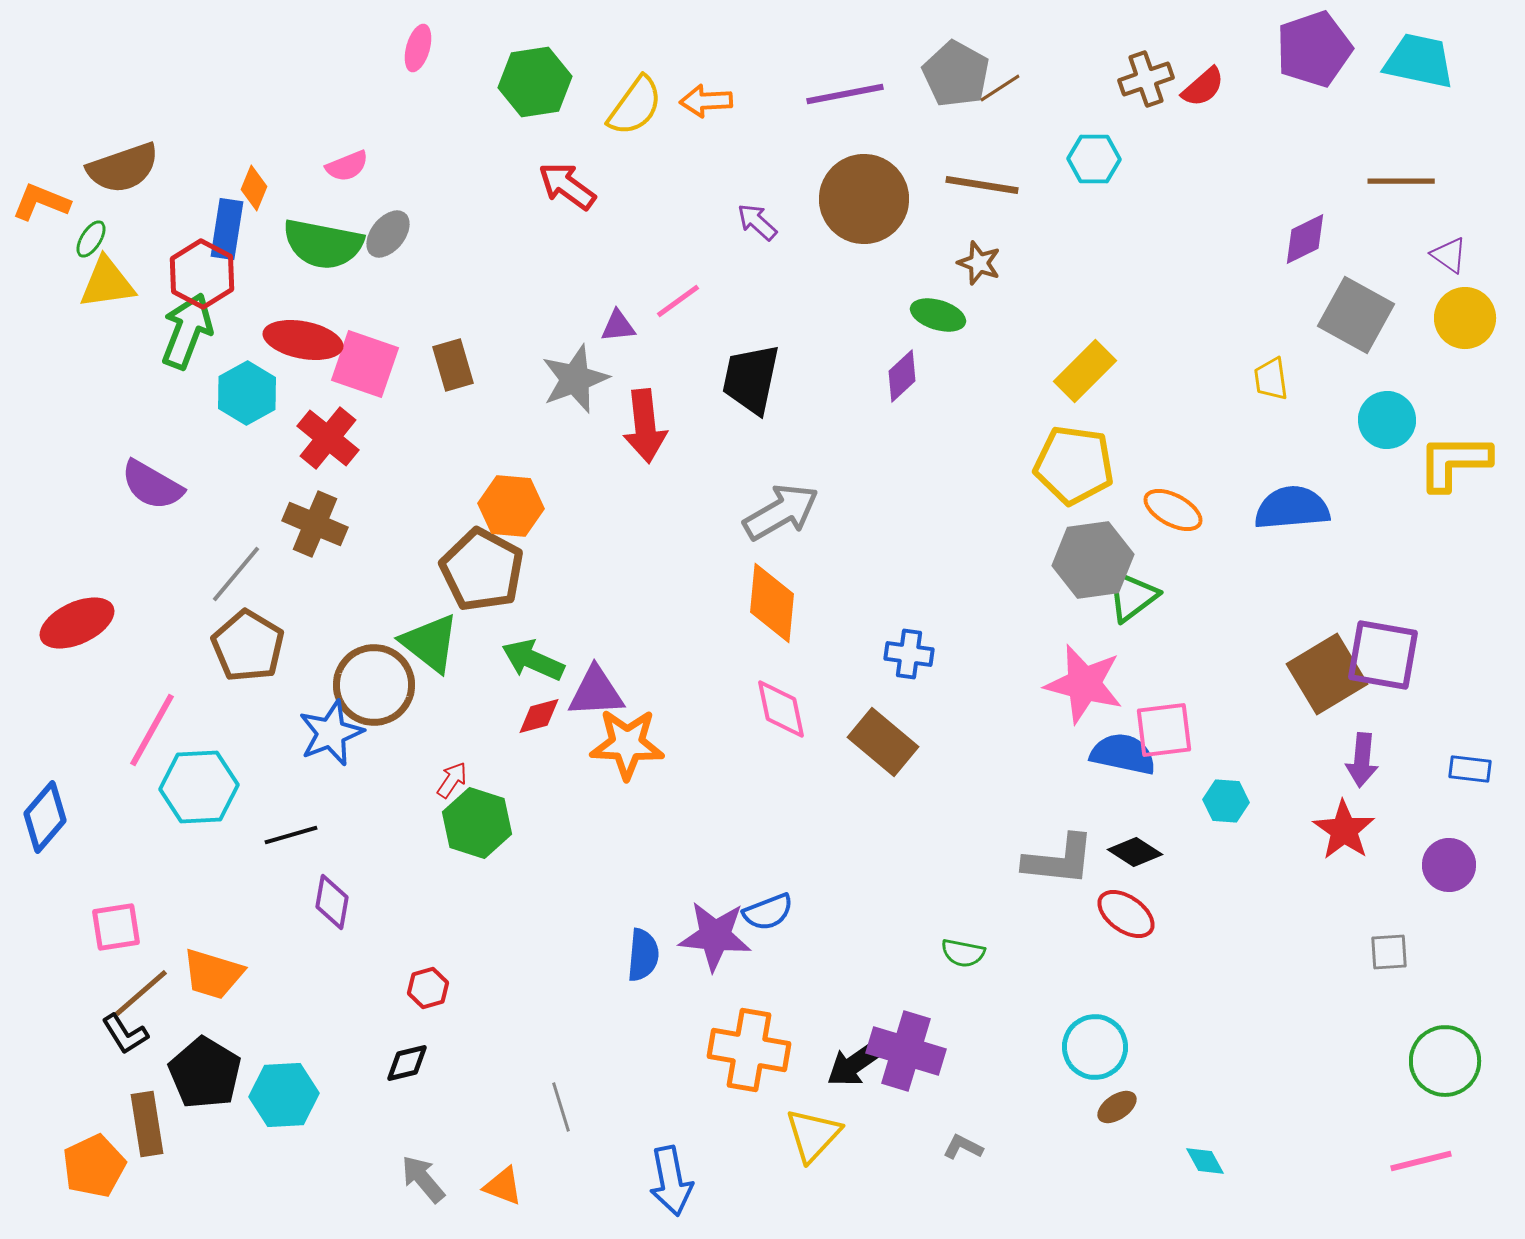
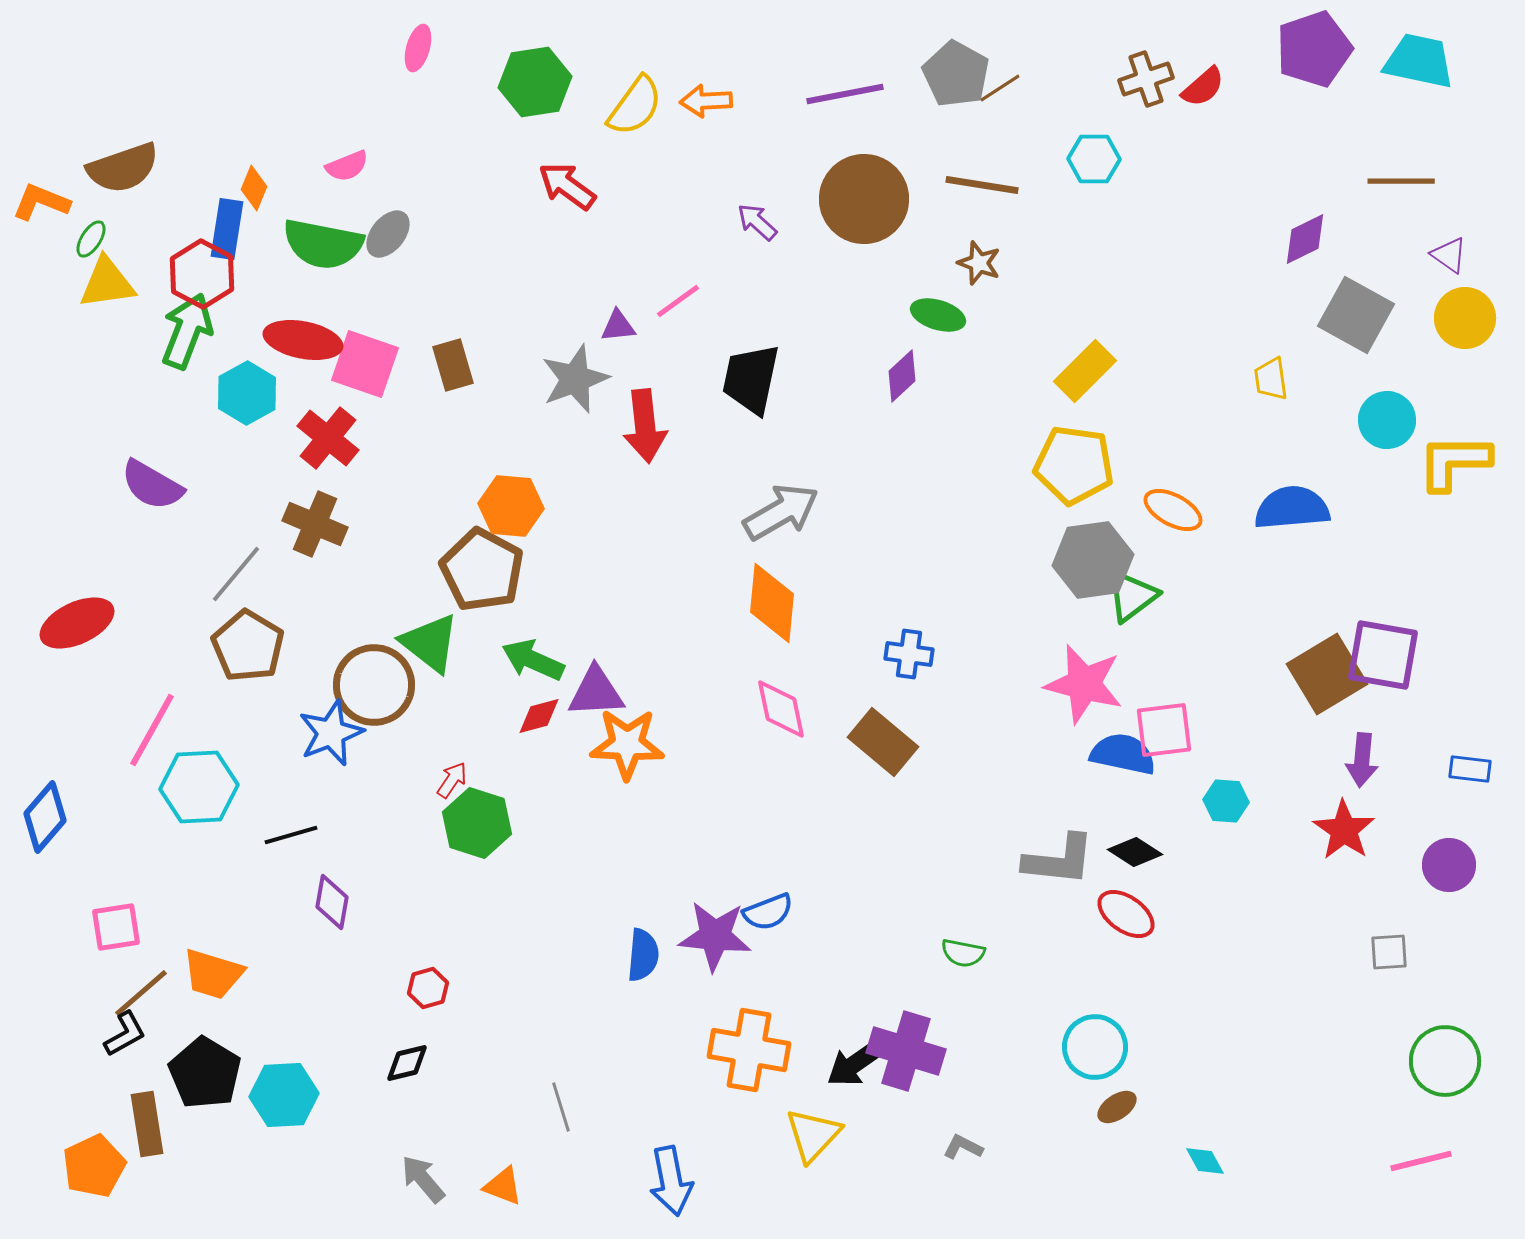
black L-shape at (125, 1034): rotated 87 degrees counterclockwise
